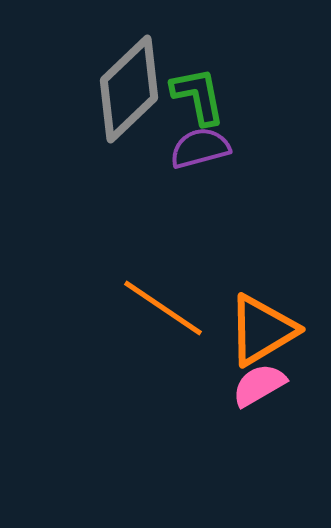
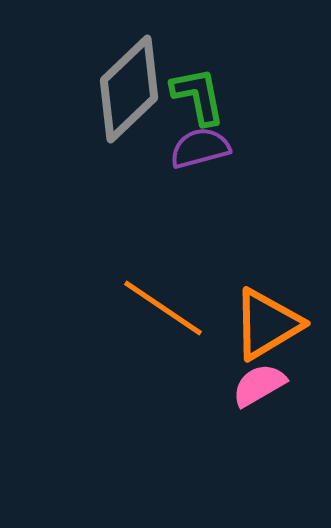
orange triangle: moved 5 px right, 6 px up
